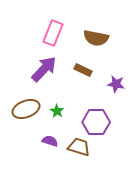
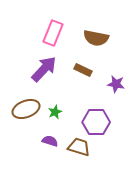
green star: moved 2 px left, 1 px down; rotated 16 degrees clockwise
